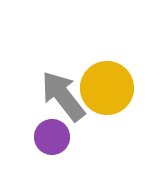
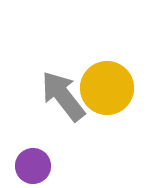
purple circle: moved 19 px left, 29 px down
